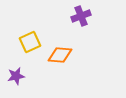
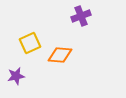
yellow square: moved 1 px down
